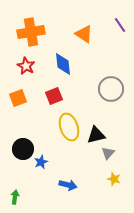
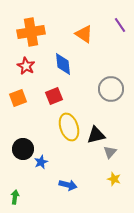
gray triangle: moved 2 px right, 1 px up
